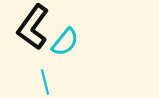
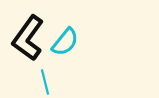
black L-shape: moved 5 px left, 11 px down
